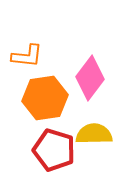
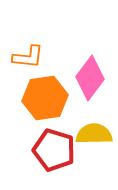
orange L-shape: moved 1 px right, 1 px down
